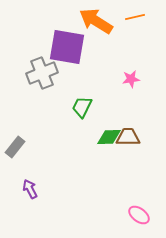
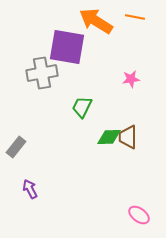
orange line: rotated 24 degrees clockwise
gray cross: rotated 12 degrees clockwise
brown trapezoid: rotated 90 degrees counterclockwise
gray rectangle: moved 1 px right
